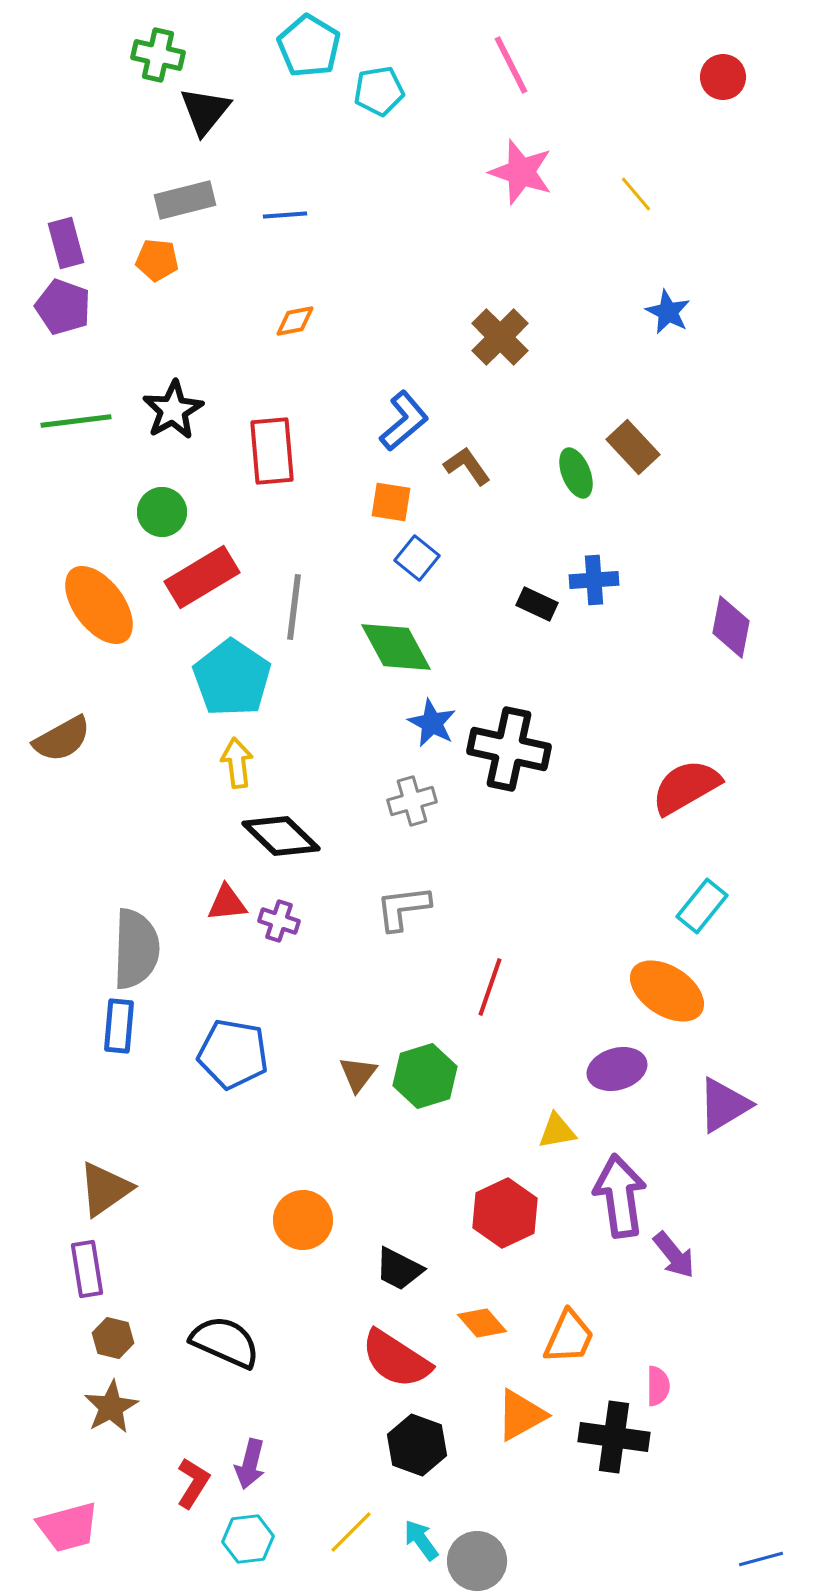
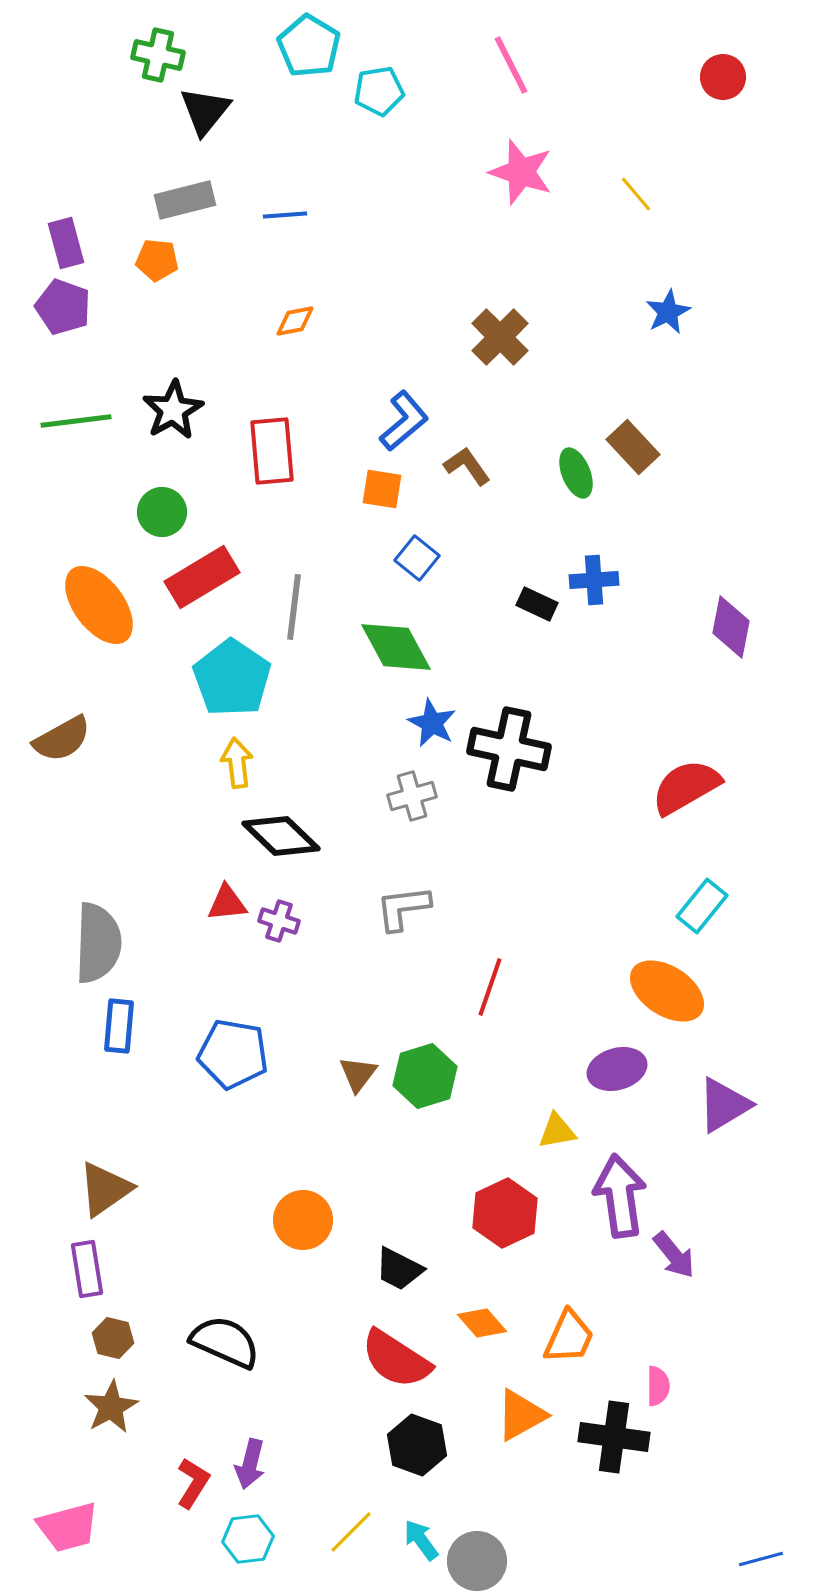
blue star at (668, 312): rotated 18 degrees clockwise
orange square at (391, 502): moved 9 px left, 13 px up
gray cross at (412, 801): moved 5 px up
gray semicircle at (136, 949): moved 38 px left, 6 px up
